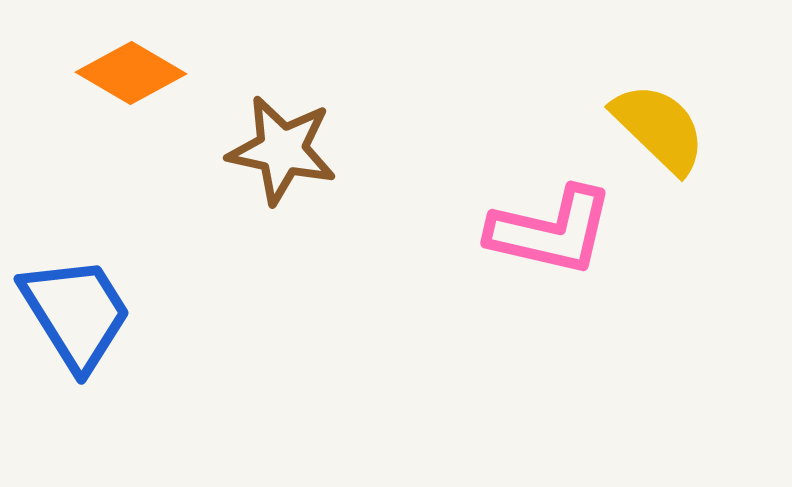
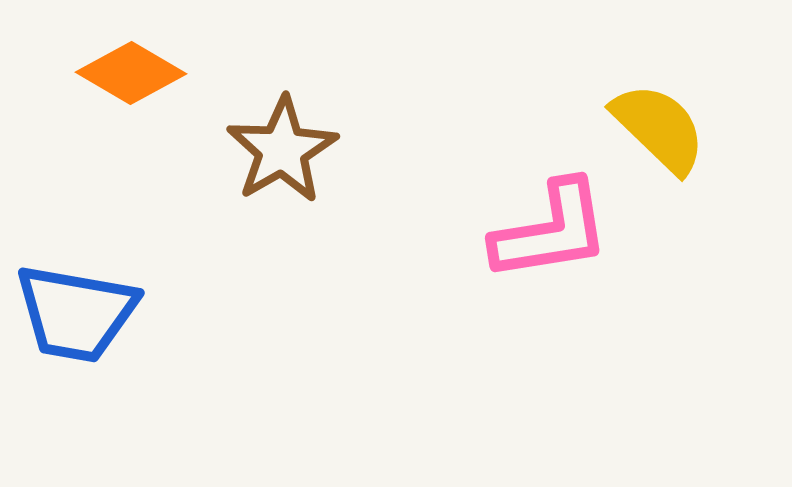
brown star: rotated 30 degrees clockwise
pink L-shape: rotated 22 degrees counterclockwise
blue trapezoid: rotated 132 degrees clockwise
